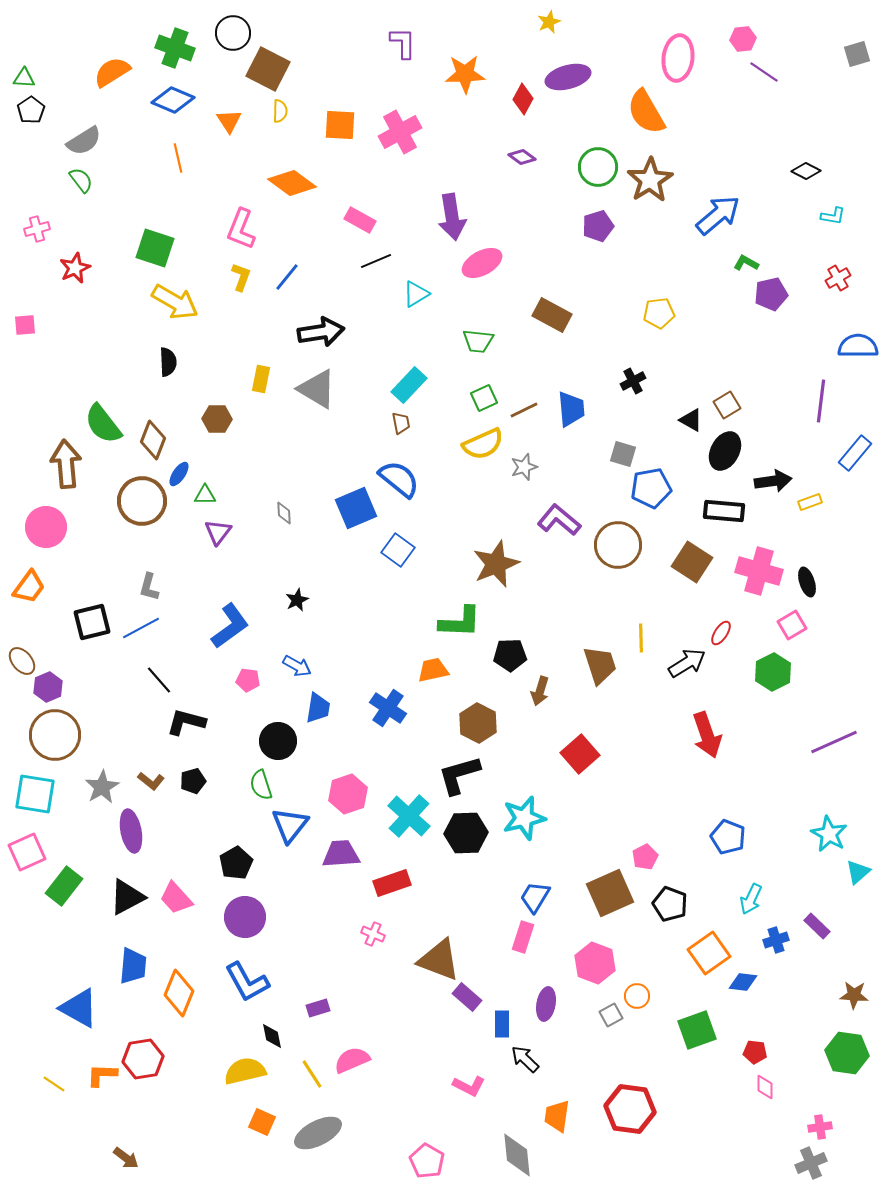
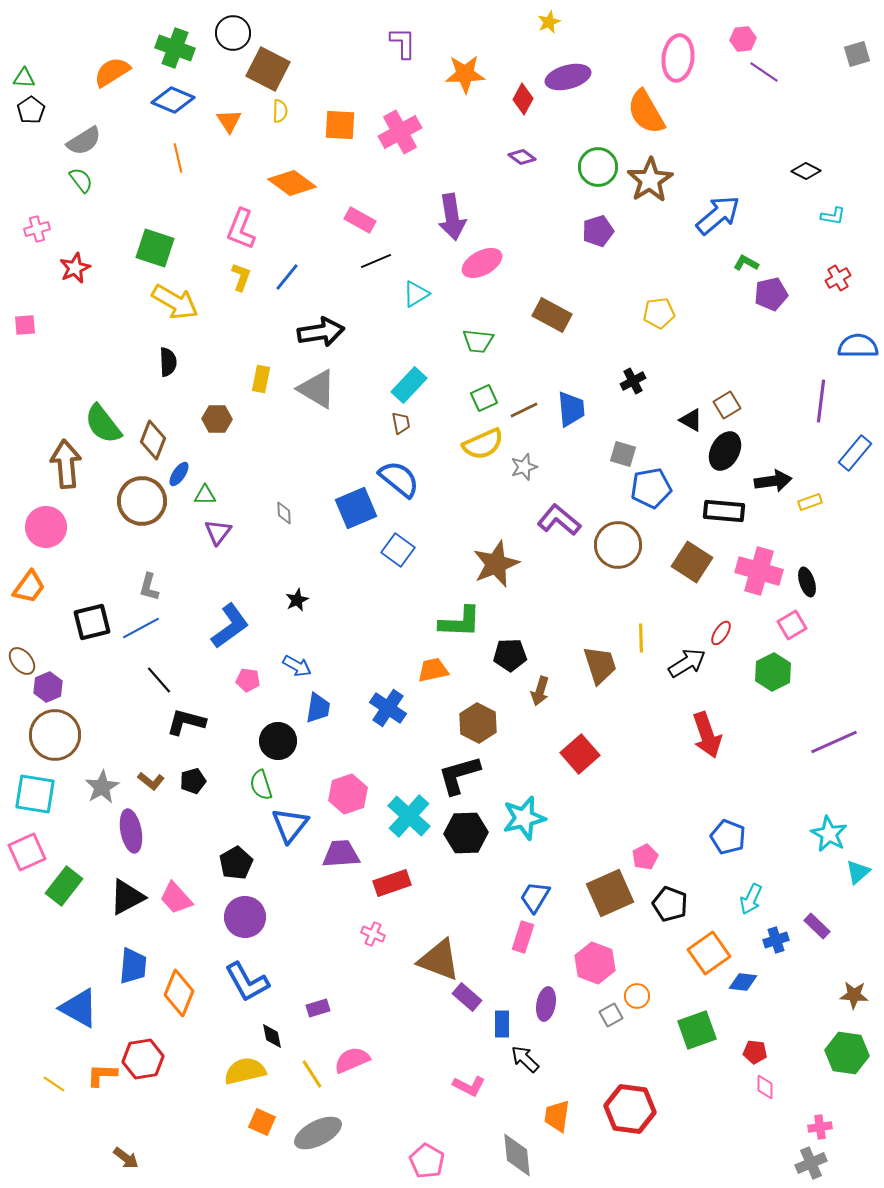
purple pentagon at (598, 226): moved 5 px down
